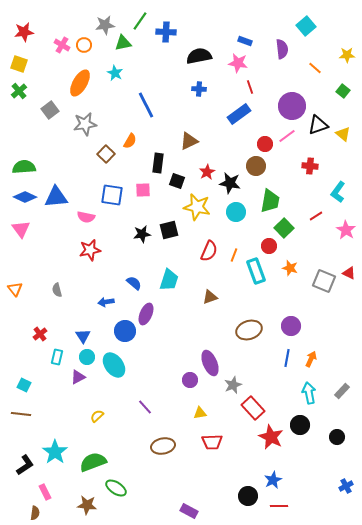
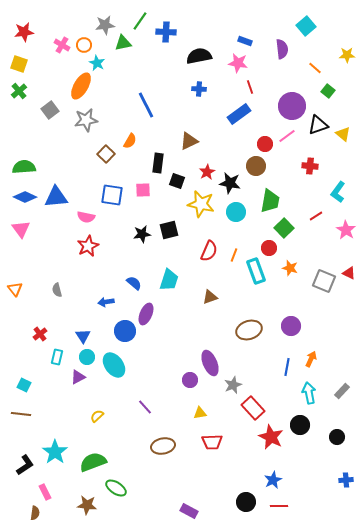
cyan star at (115, 73): moved 18 px left, 10 px up
orange ellipse at (80, 83): moved 1 px right, 3 px down
green square at (343, 91): moved 15 px left
gray star at (85, 124): moved 1 px right, 4 px up
yellow star at (197, 207): moved 4 px right, 3 px up
red circle at (269, 246): moved 2 px down
red star at (90, 250): moved 2 px left, 4 px up; rotated 15 degrees counterclockwise
blue line at (287, 358): moved 9 px down
blue cross at (346, 486): moved 6 px up; rotated 24 degrees clockwise
black circle at (248, 496): moved 2 px left, 6 px down
